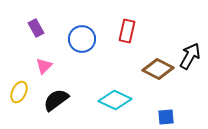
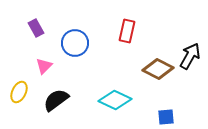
blue circle: moved 7 px left, 4 px down
